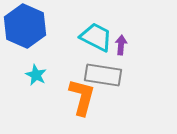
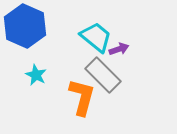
cyan trapezoid: rotated 12 degrees clockwise
purple arrow: moved 2 px left, 4 px down; rotated 66 degrees clockwise
gray rectangle: rotated 36 degrees clockwise
